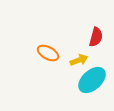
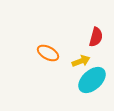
yellow arrow: moved 2 px right, 1 px down
